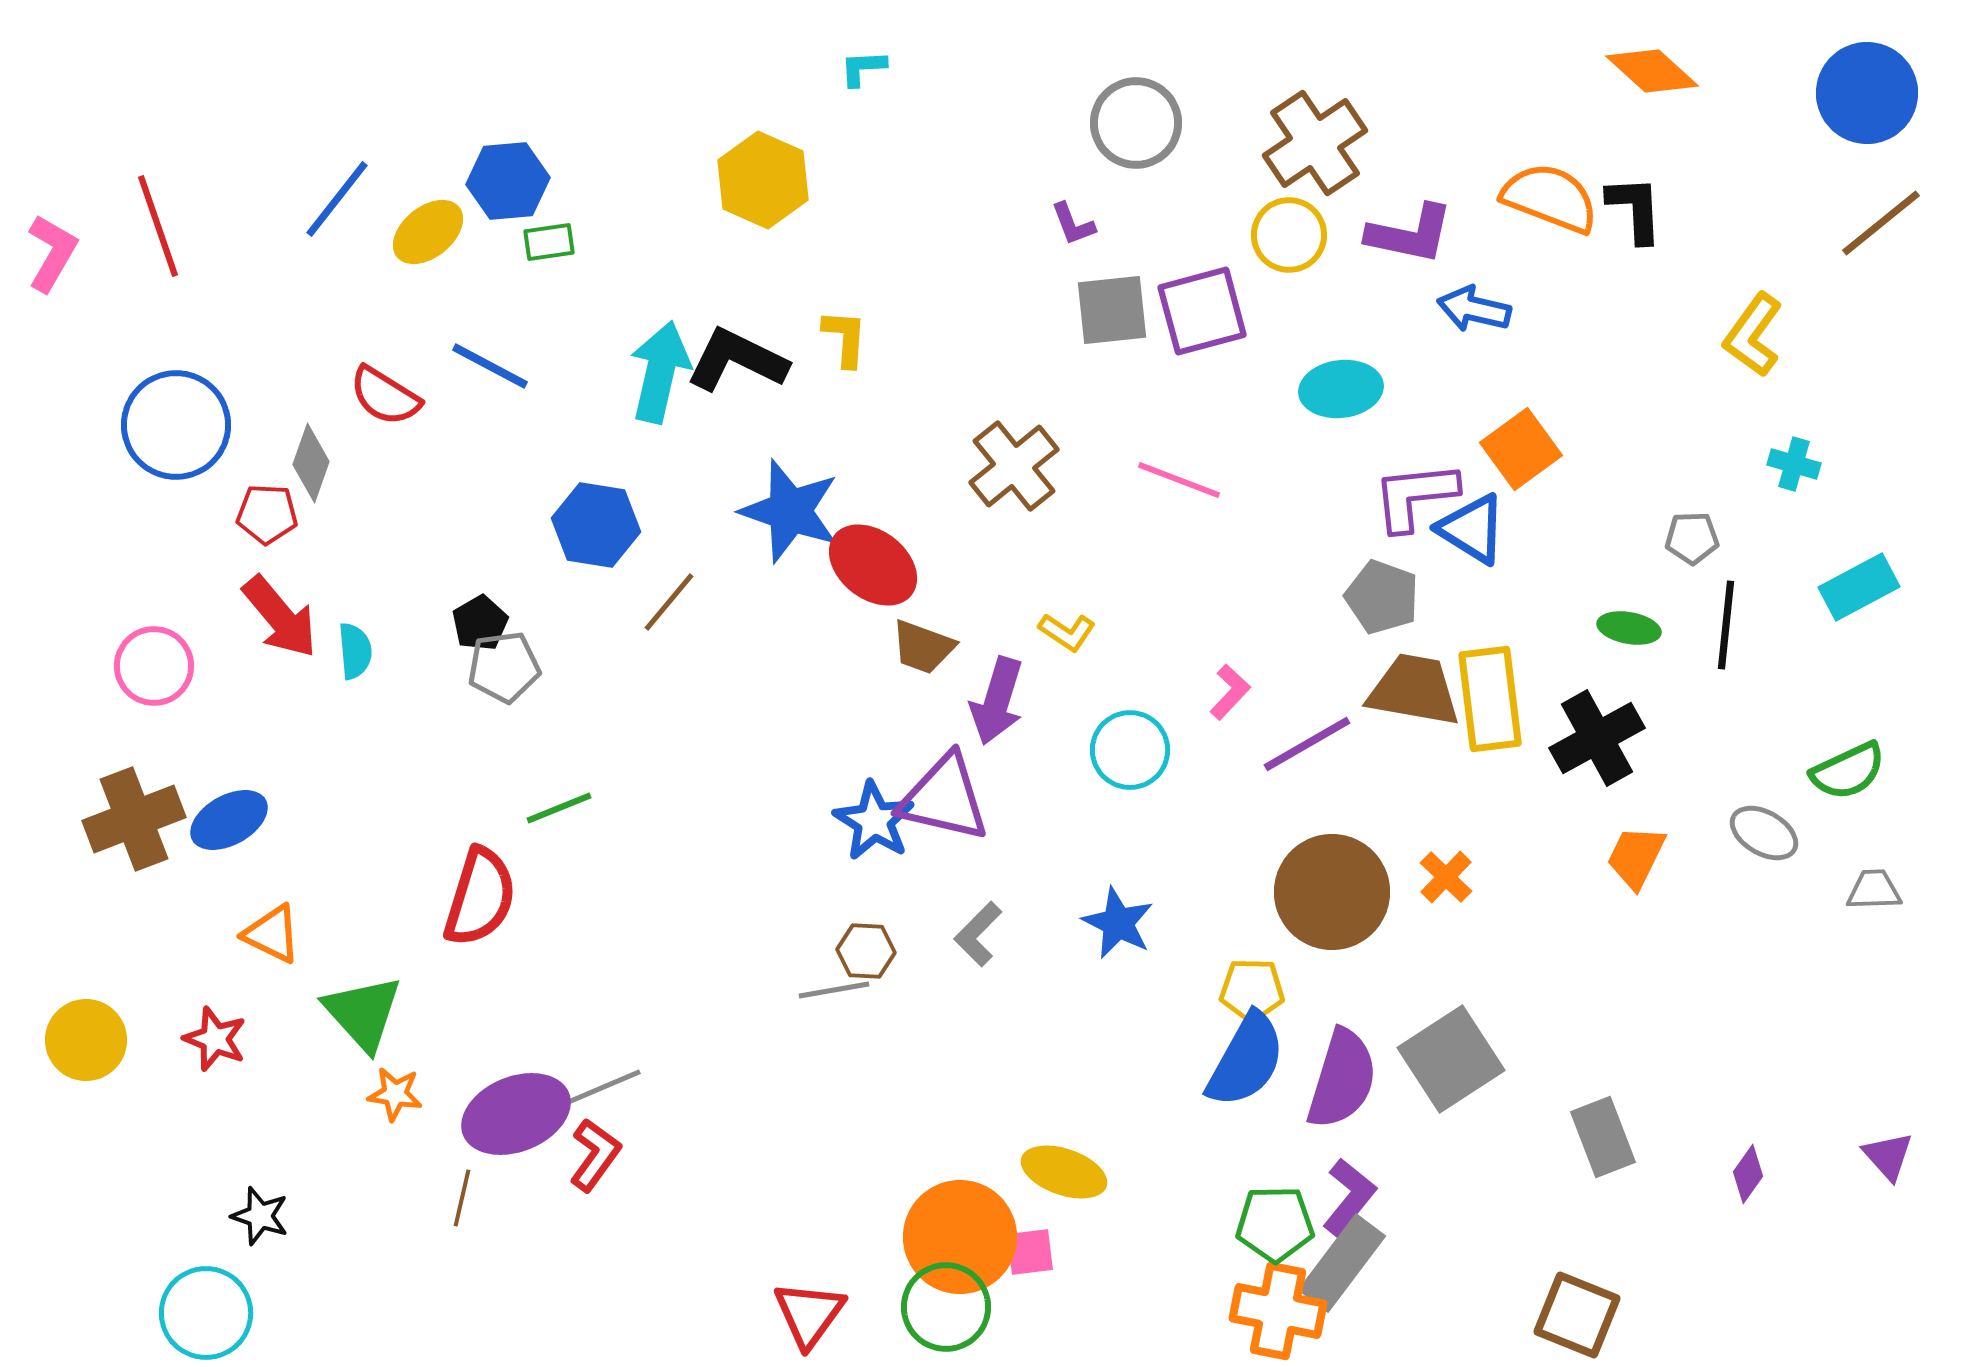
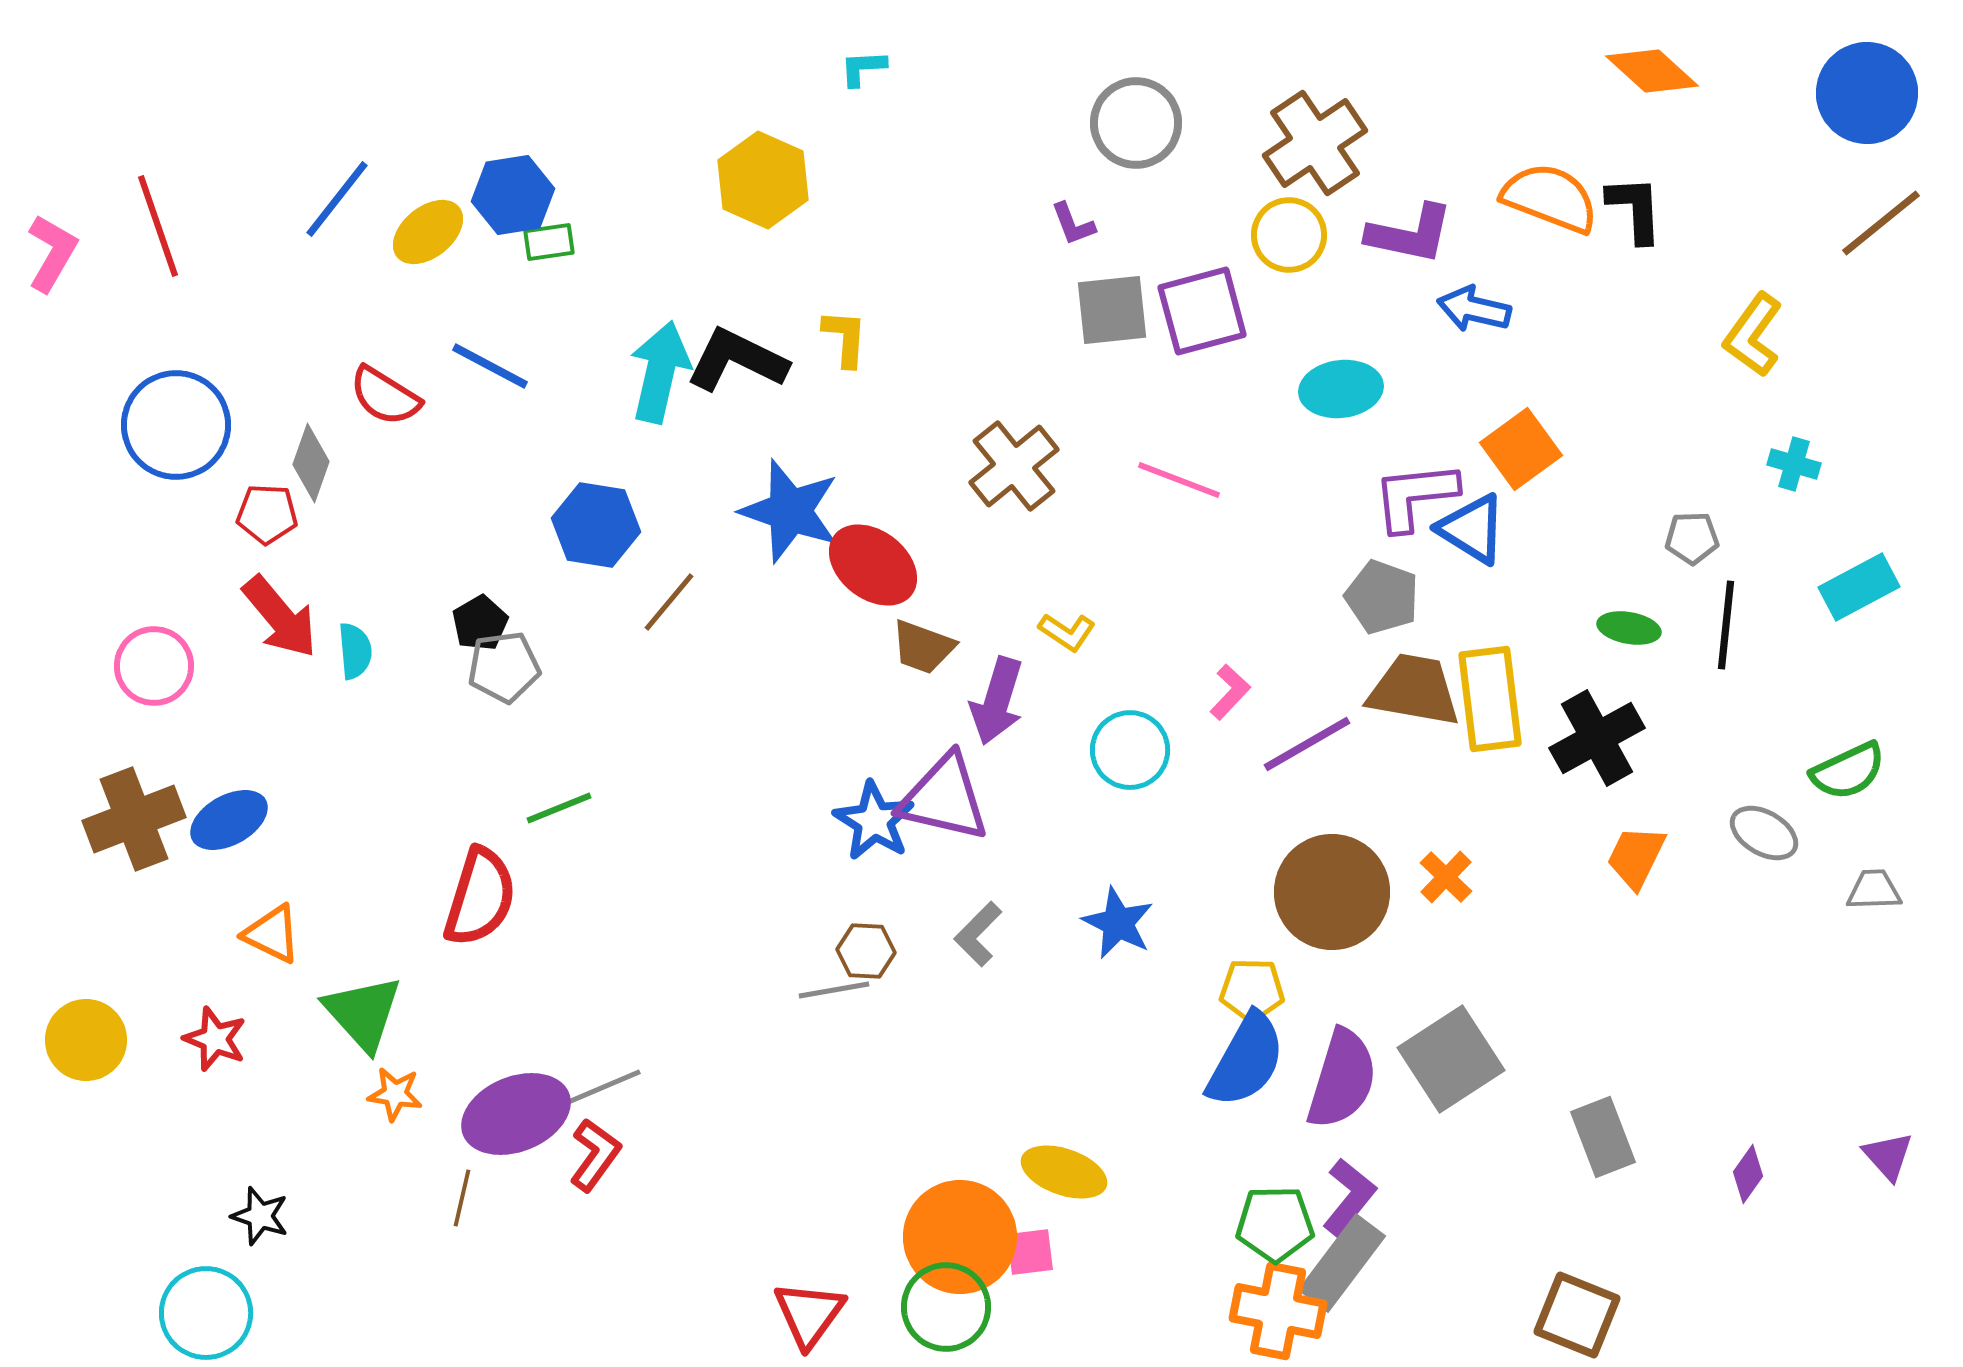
blue hexagon at (508, 181): moved 5 px right, 14 px down; rotated 4 degrees counterclockwise
